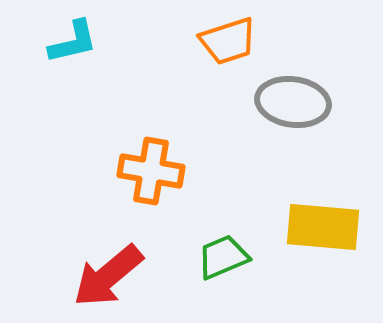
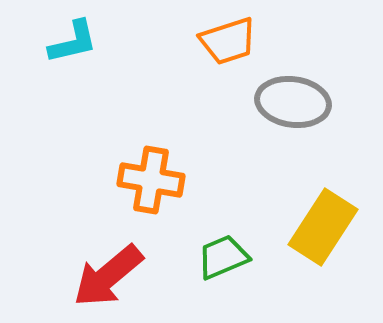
orange cross: moved 9 px down
yellow rectangle: rotated 62 degrees counterclockwise
